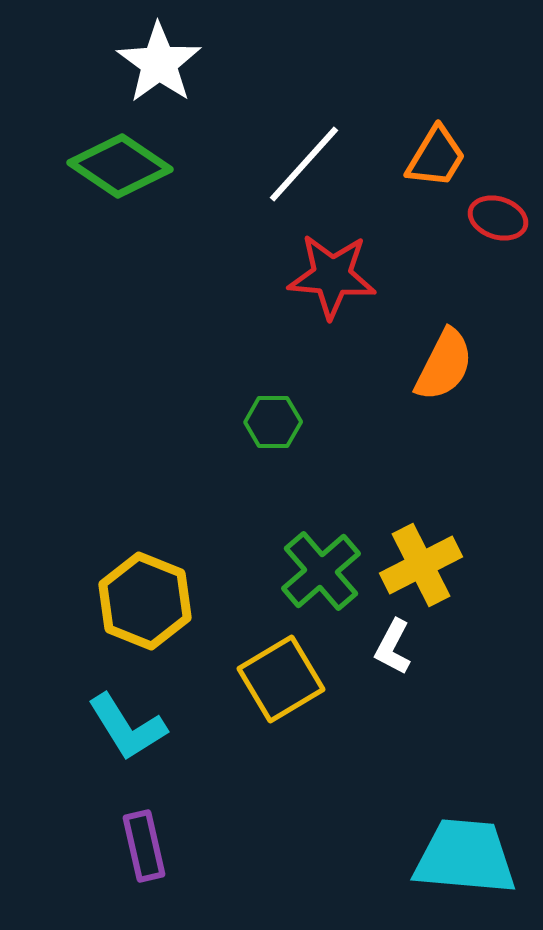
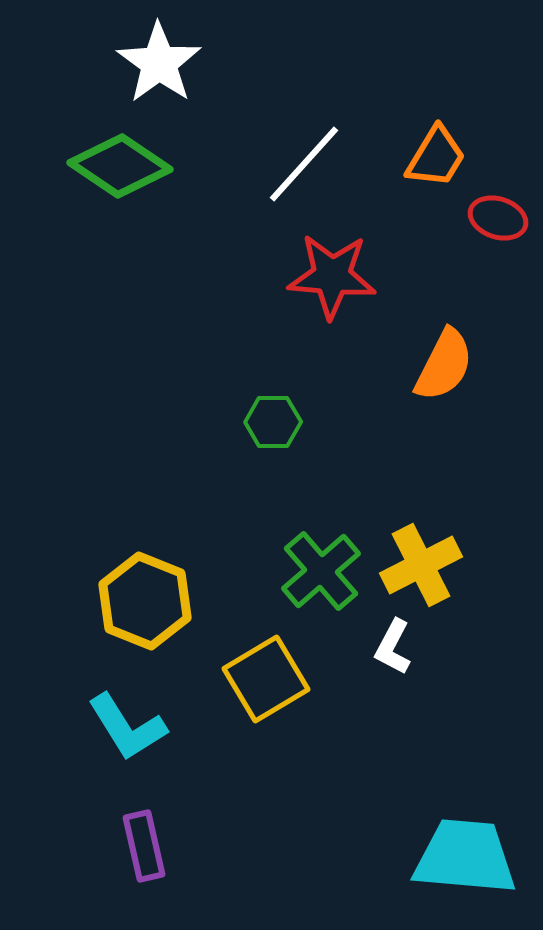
yellow square: moved 15 px left
